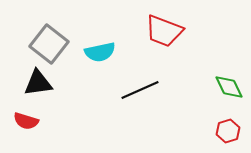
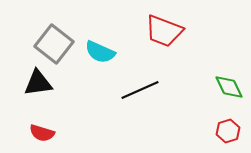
gray square: moved 5 px right
cyan semicircle: rotated 36 degrees clockwise
red semicircle: moved 16 px right, 12 px down
